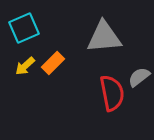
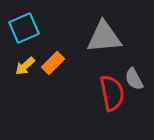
gray semicircle: moved 5 px left, 2 px down; rotated 80 degrees counterclockwise
